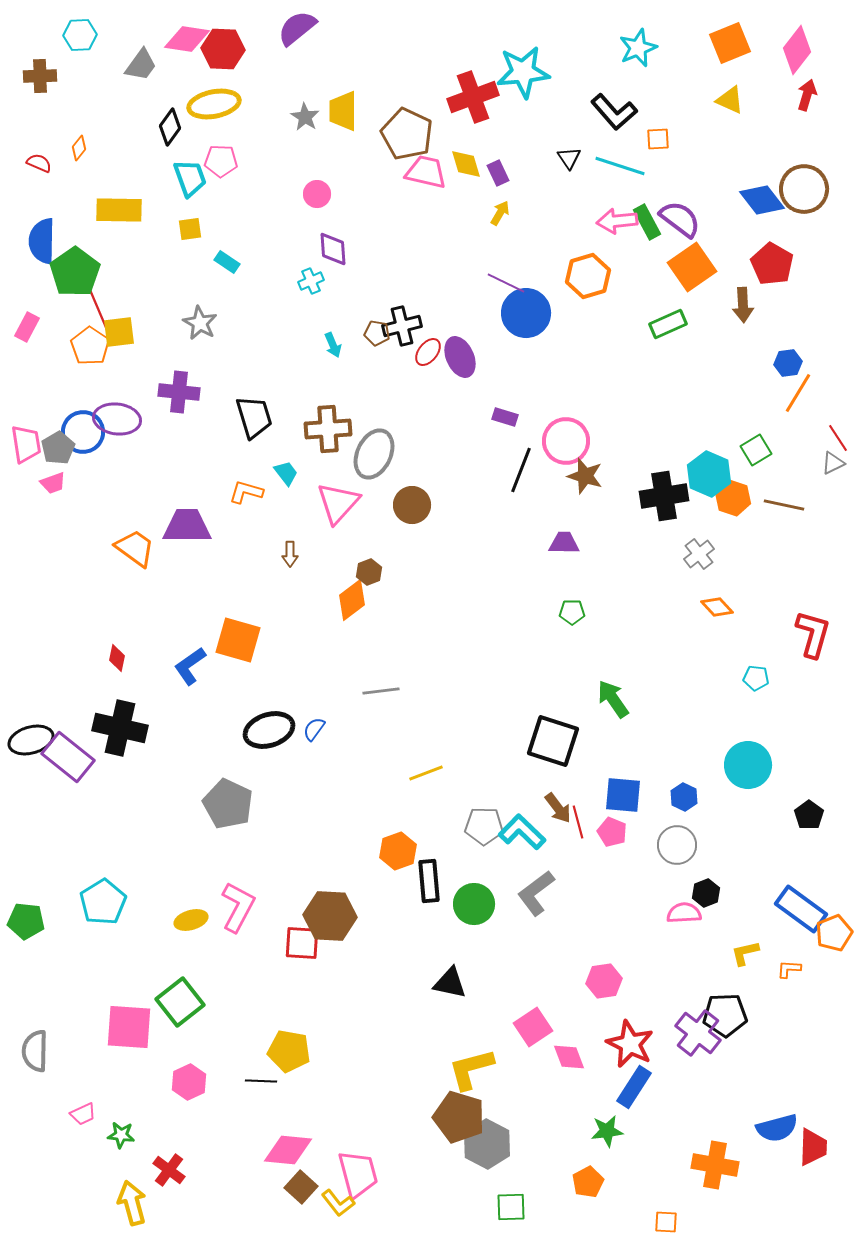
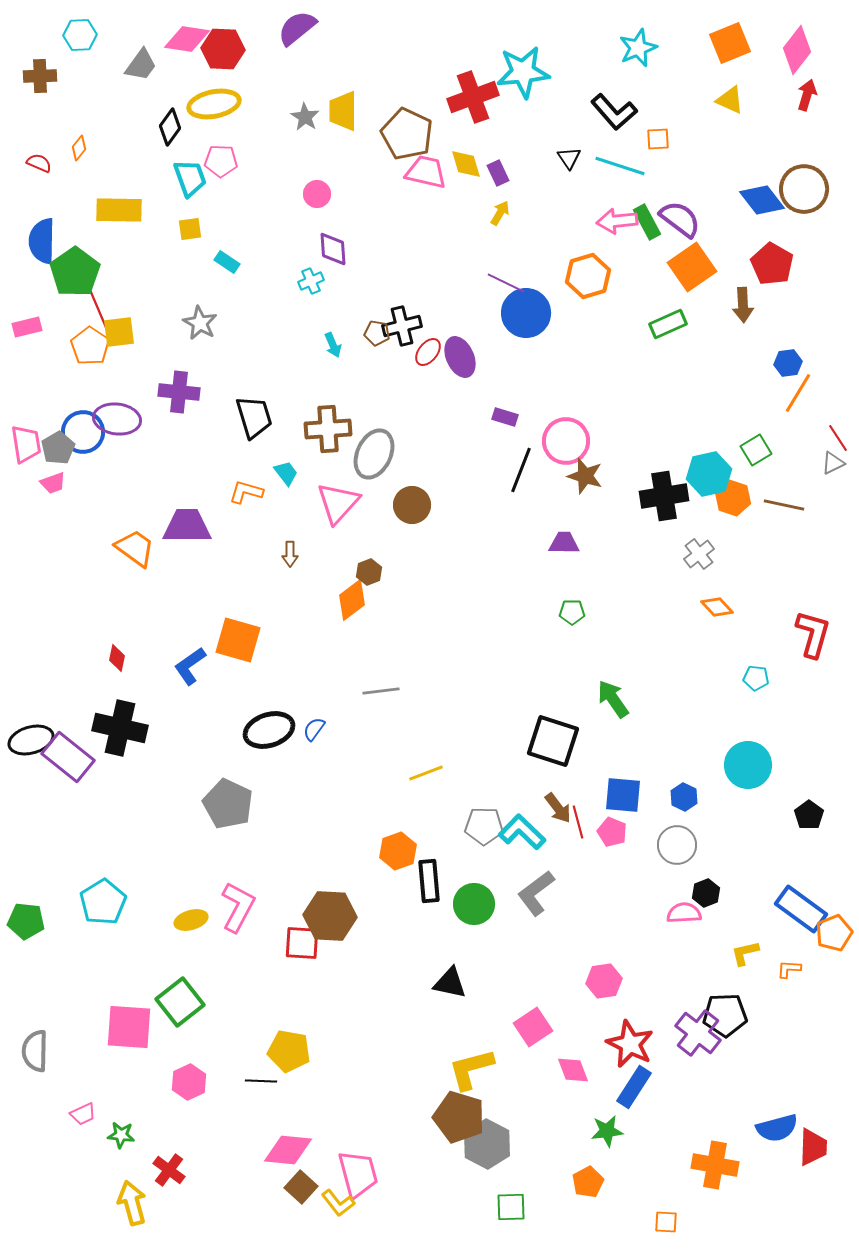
pink rectangle at (27, 327): rotated 48 degrees clockwise
cyan hexagon at (709, 474): rotated 24 degrees clockwise
pink diamond at (569, 1057): moved 4 px right, 13 px down
